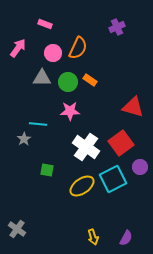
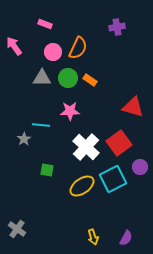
purple cross: rotated 14 degrees clockwise
pink arrow: moved 4 px left, 2 px up; rotated 72 degrees counterclockwise
pink circle: moved 1 px up
green circle: moved 4 px up
cyan line: moved 3 px right, 1 px down
red square: moved 2 px left
white cross: rotated 8 degrees clockwise
